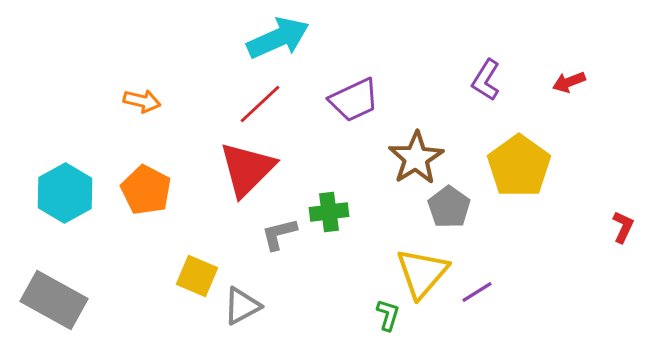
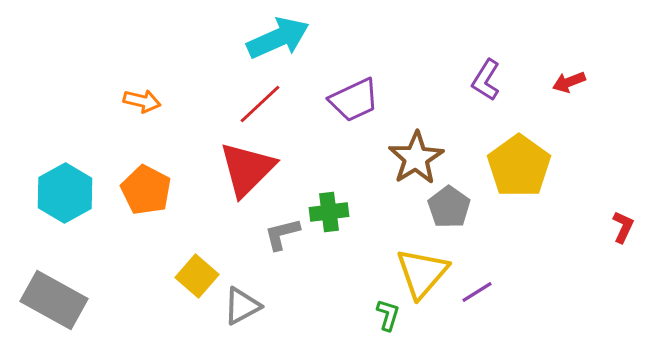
gray L-shape: moved 3 px right
yellow square: rotated 18 degrees clockwise
